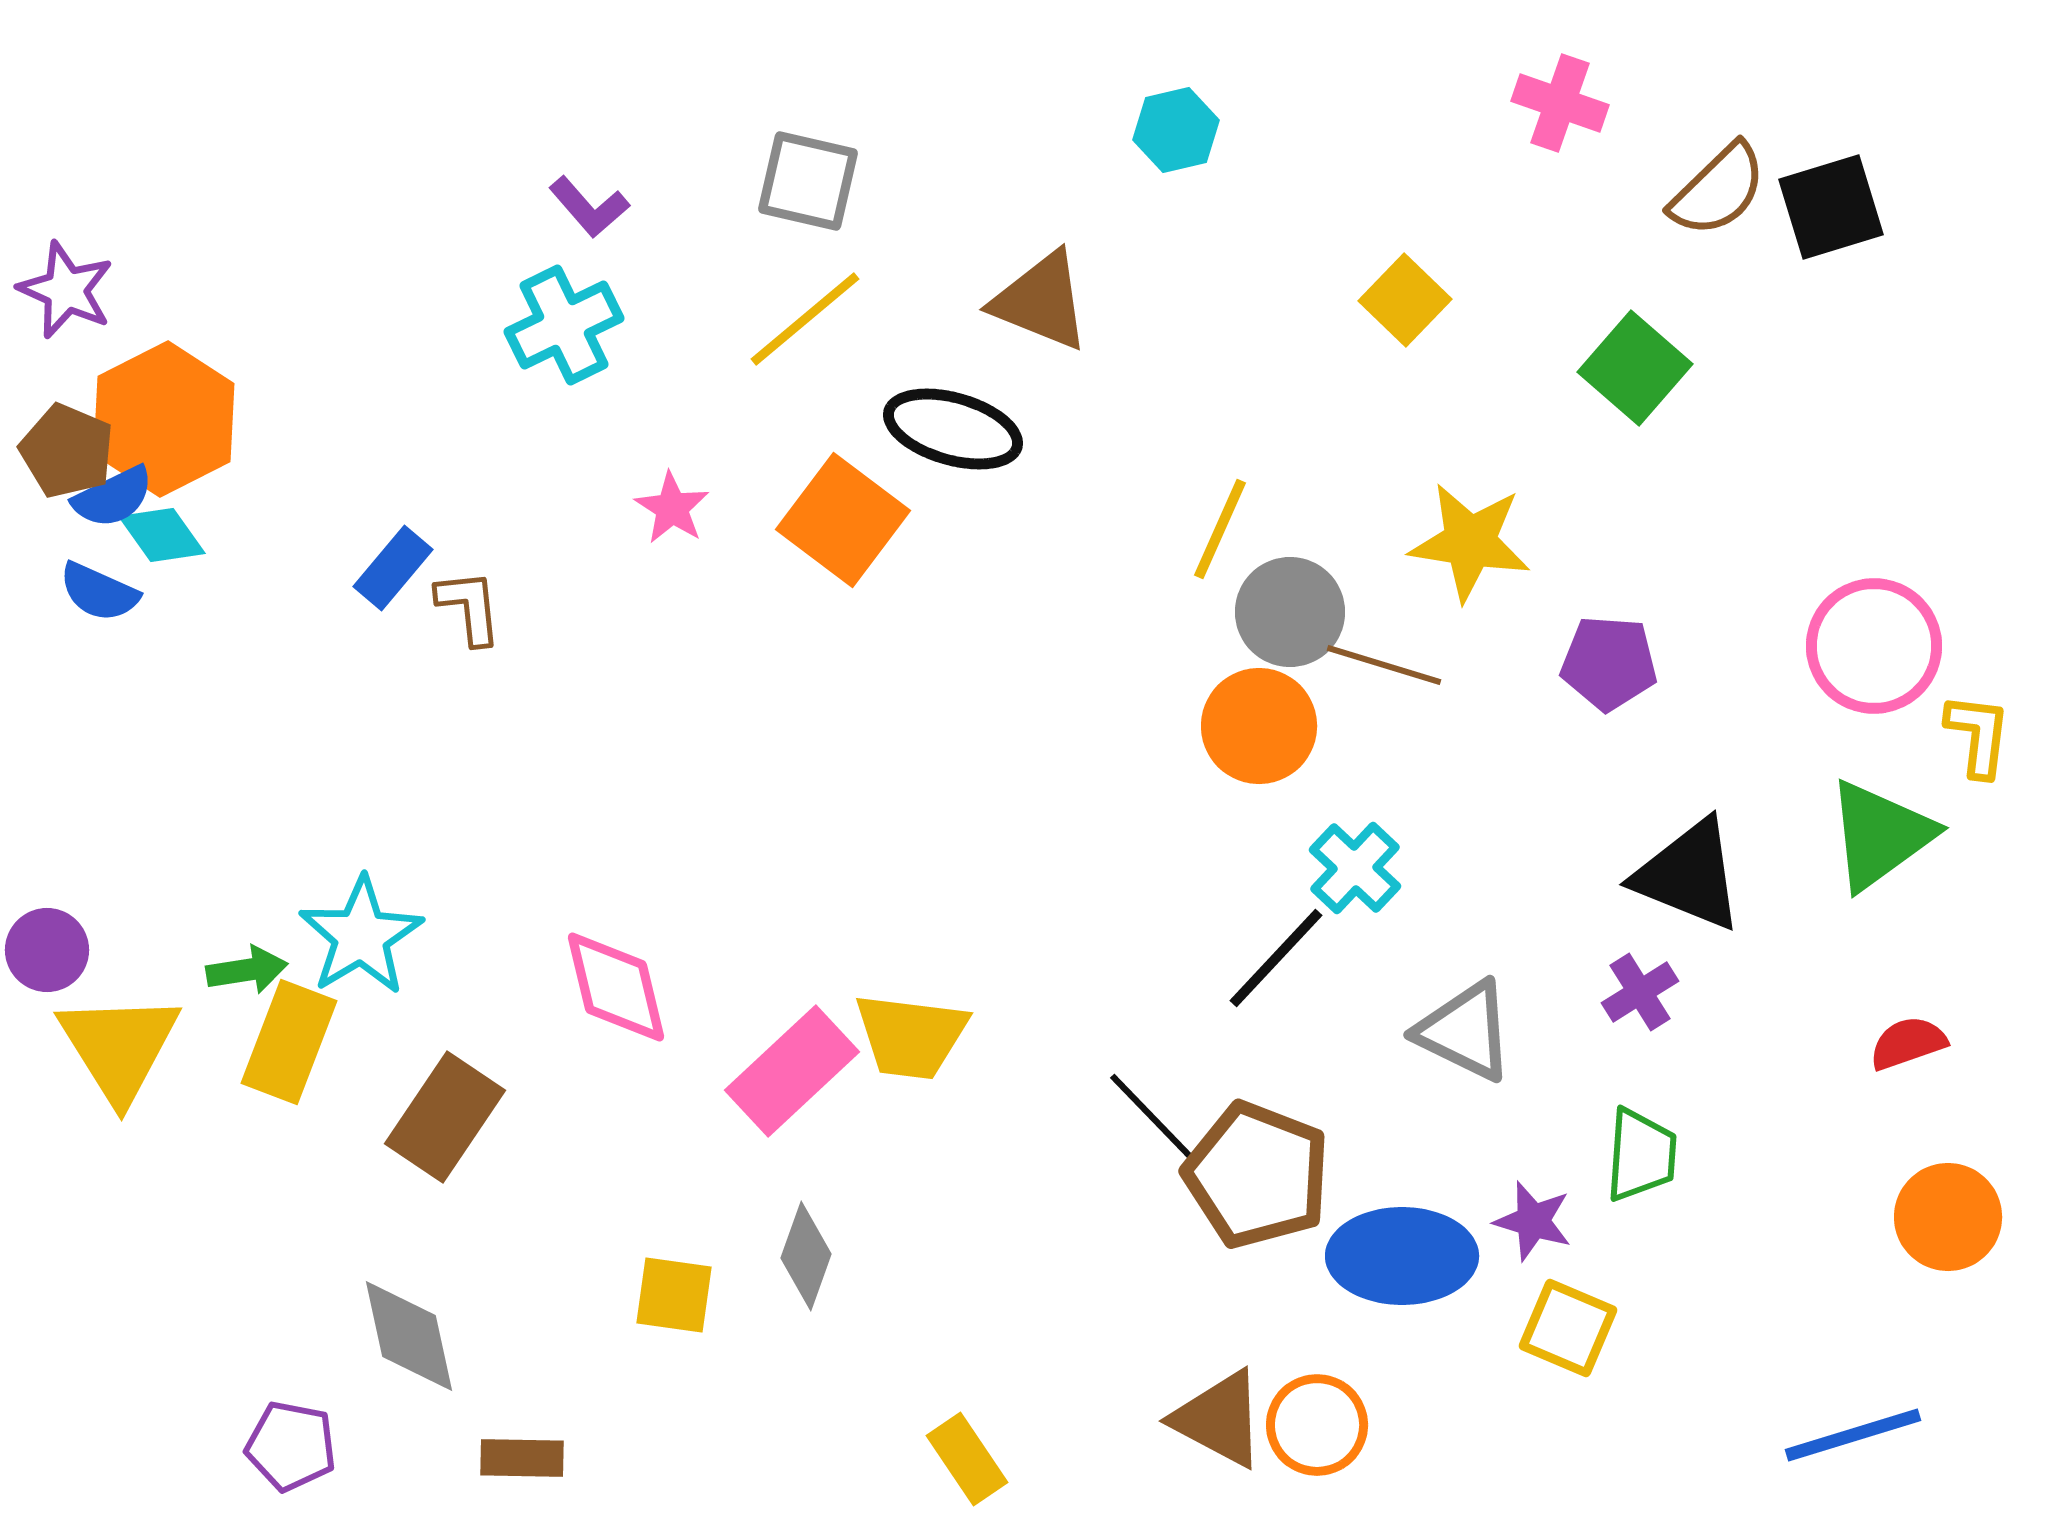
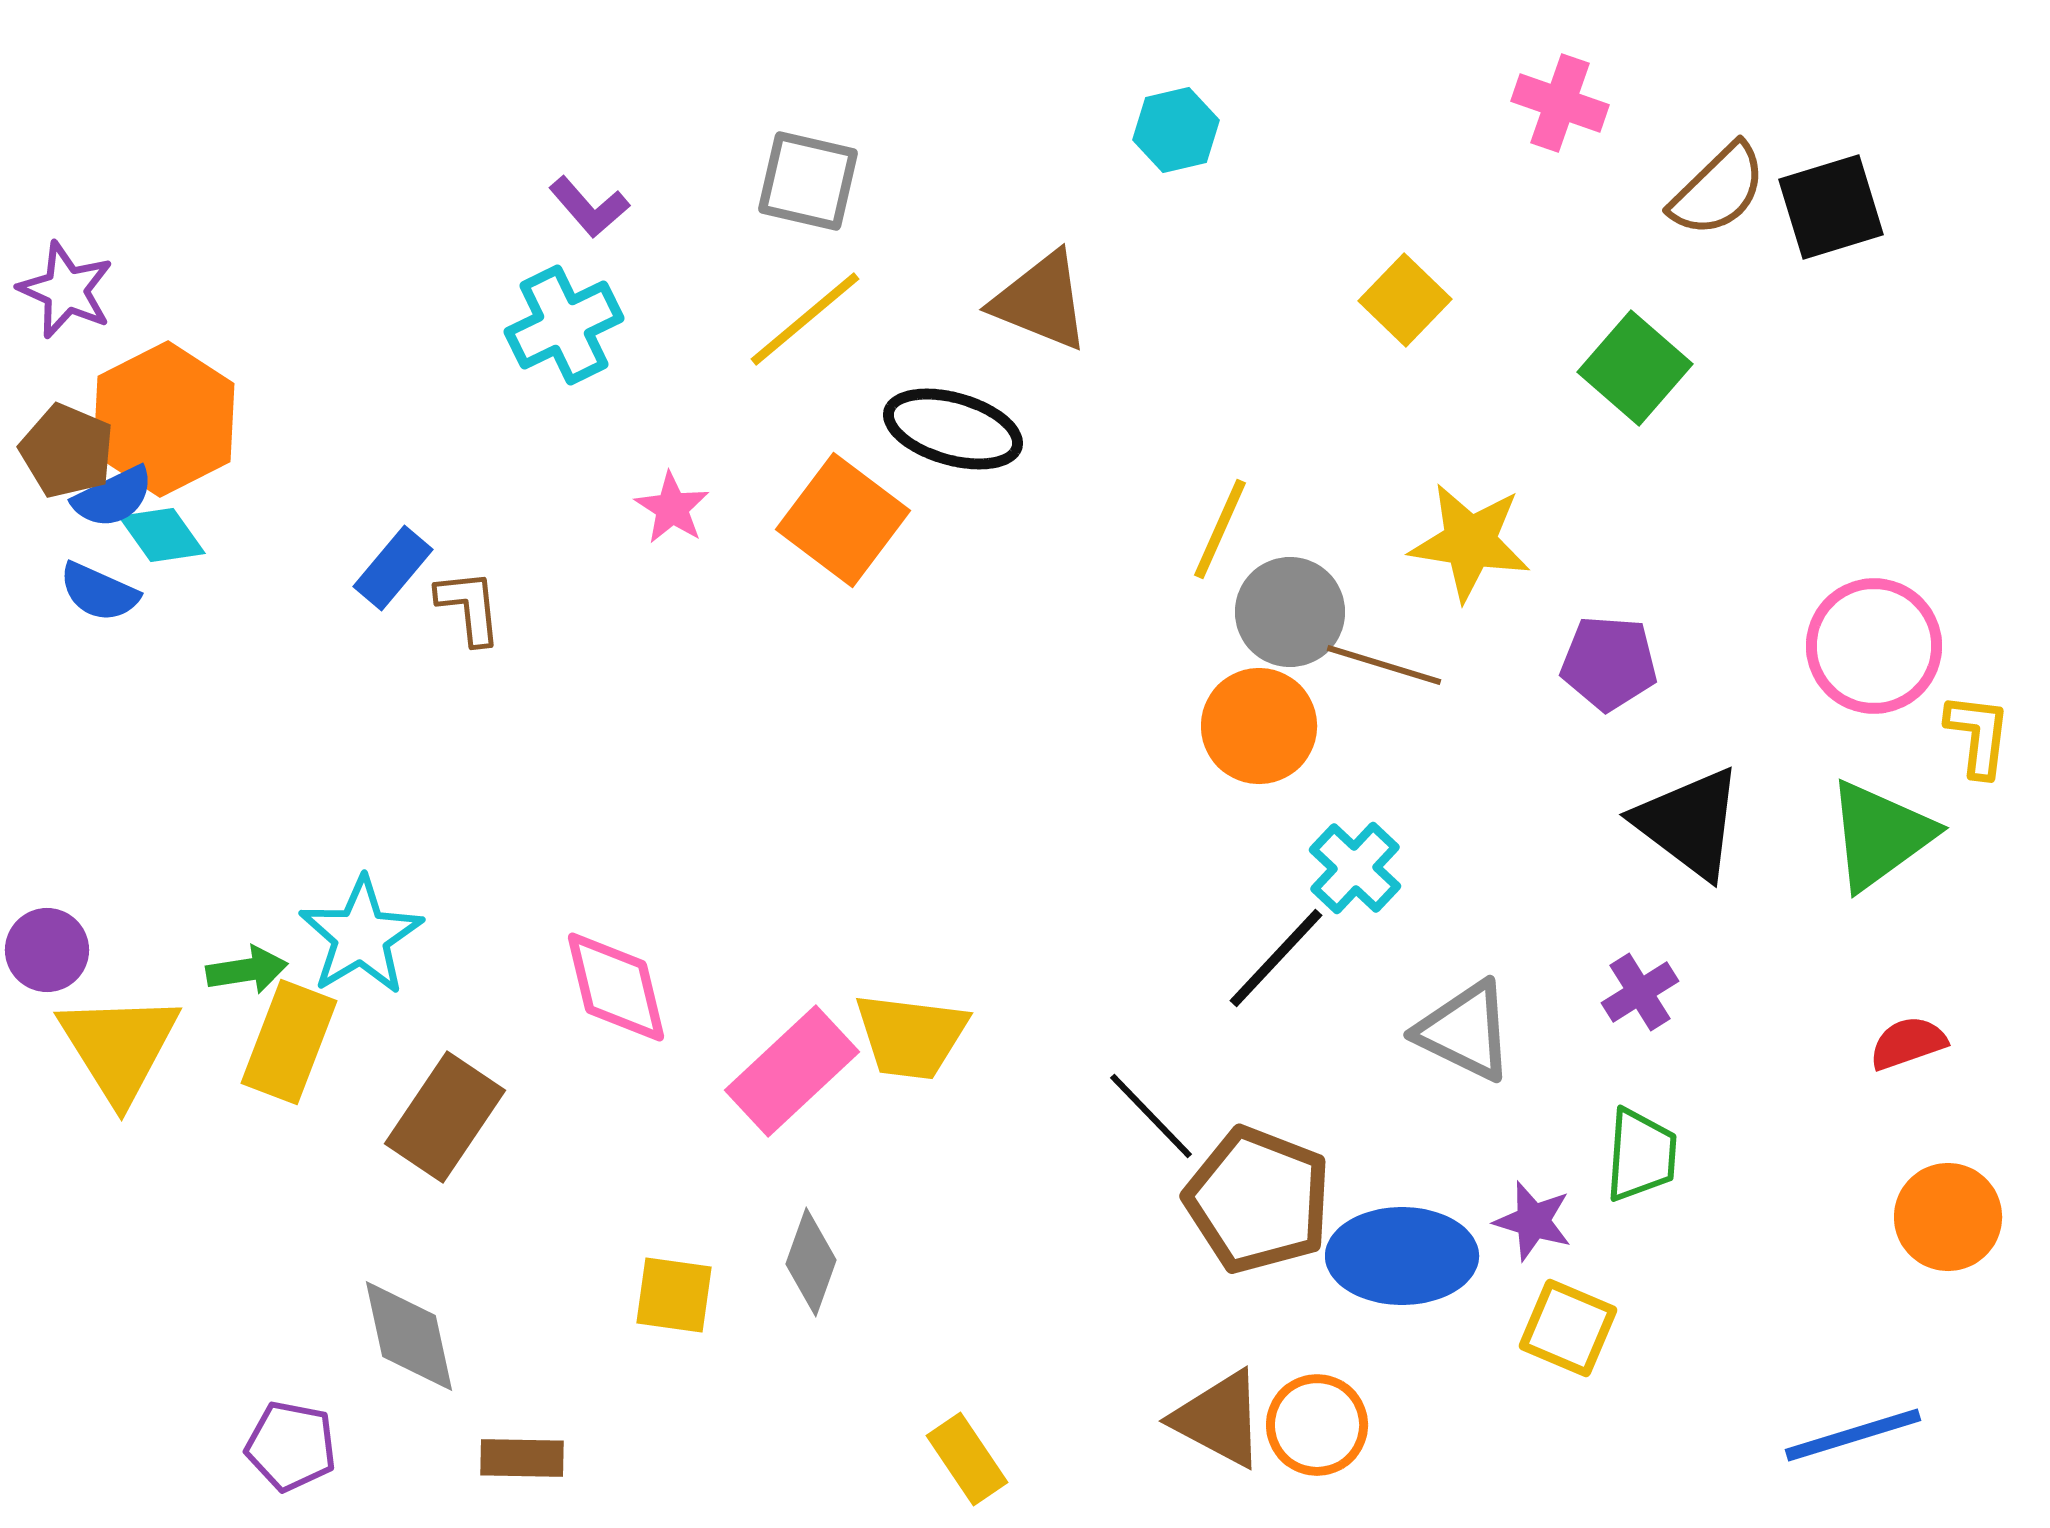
black triangle at (1689, 875): moved 52 px up; rotated 15 degrees clockwise
brown pentagon at (1257, 1175): moved 1 px right, 25 px down
gray diamond at (806, 1256): moved 5 px right, 6 px down
